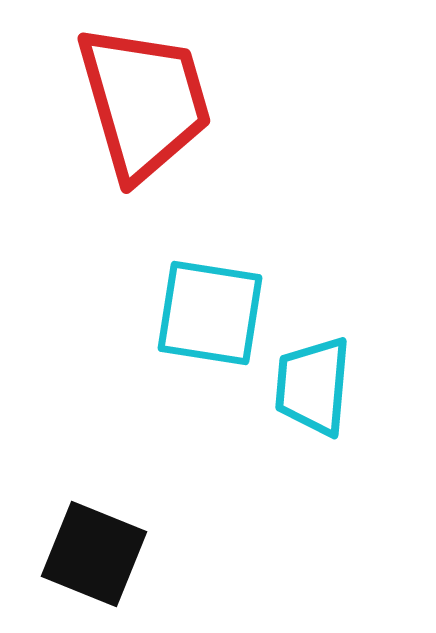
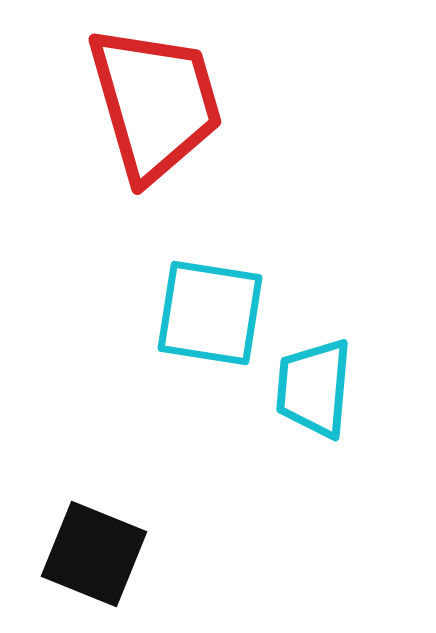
red trapezoid: moved 11 px right, 1 px down
cyan trapezoid: moved 1 px right, 2 px down
